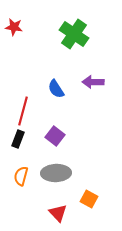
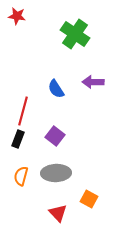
red star: moved 3 px right, 11 px up
green cross: moved 1 px right
